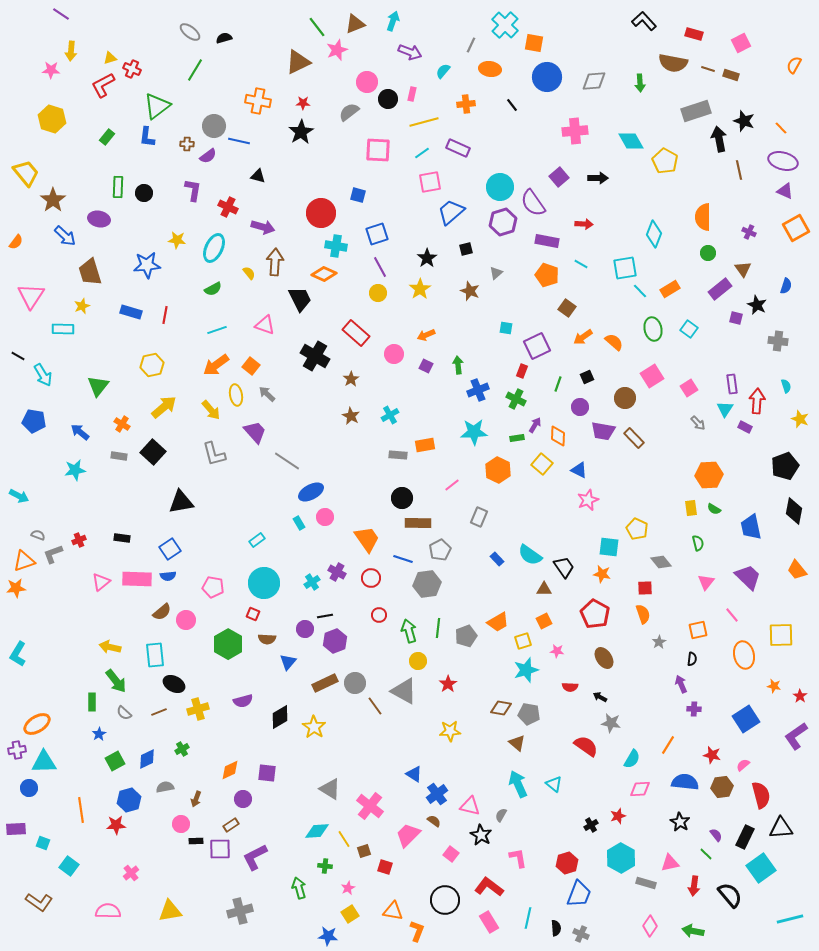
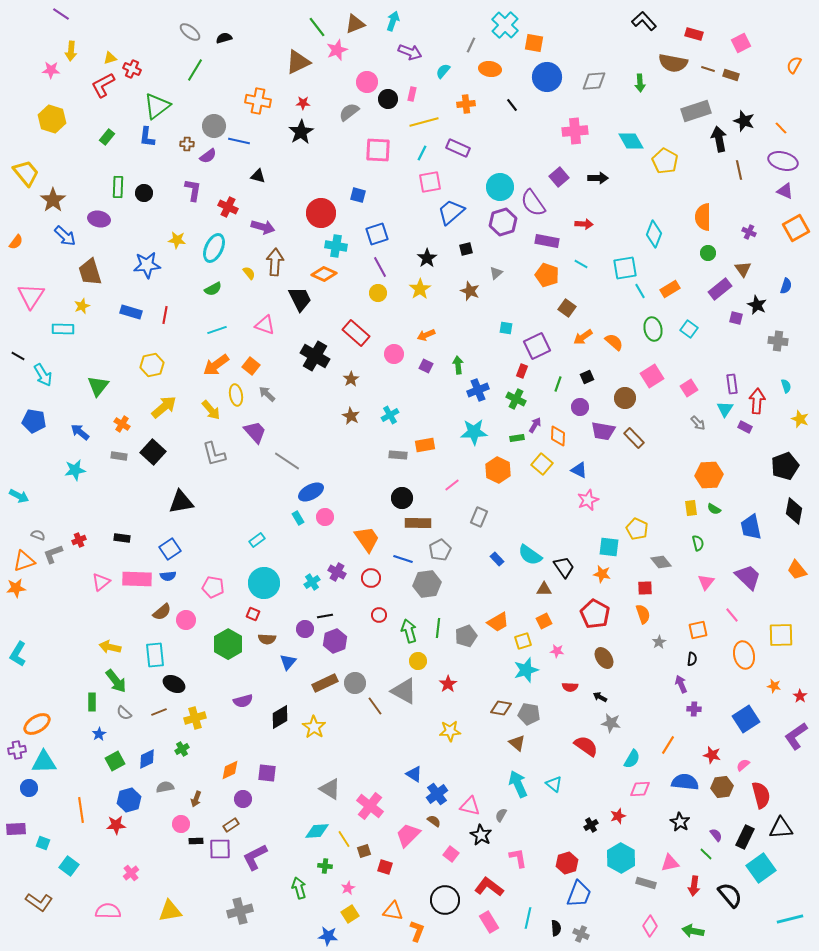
cyan line at (422, 153): rotated 28 degrees counterclockwise
cyan line at (640, 291): rotated 14 degrees clockwise
cyan rectangle at (299, 523): moved 1 px left, 5 px up
yellow cross at (198, 709): moved 3 px left, 9 px down
